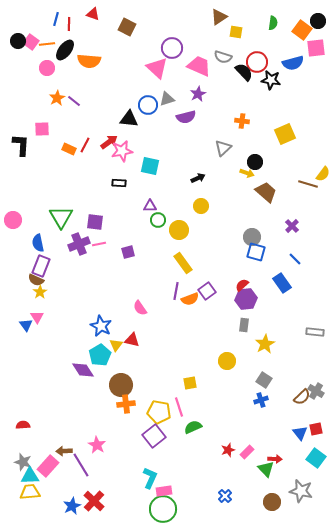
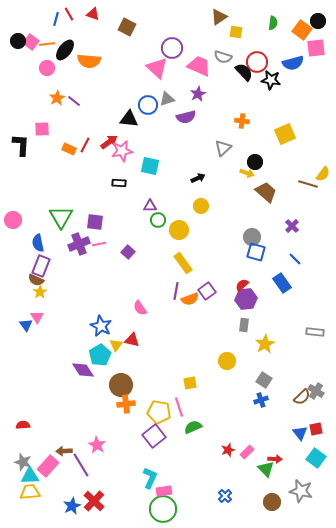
red line at (69, 24): moved 10 px up; rotated 32 degrees counterclockwise
purple square at (128, 252): rotated 32 degrees counterclockwise
